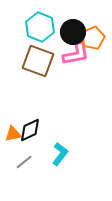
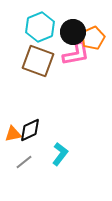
cyan hexagon: rotated 16 degrees clockwise
